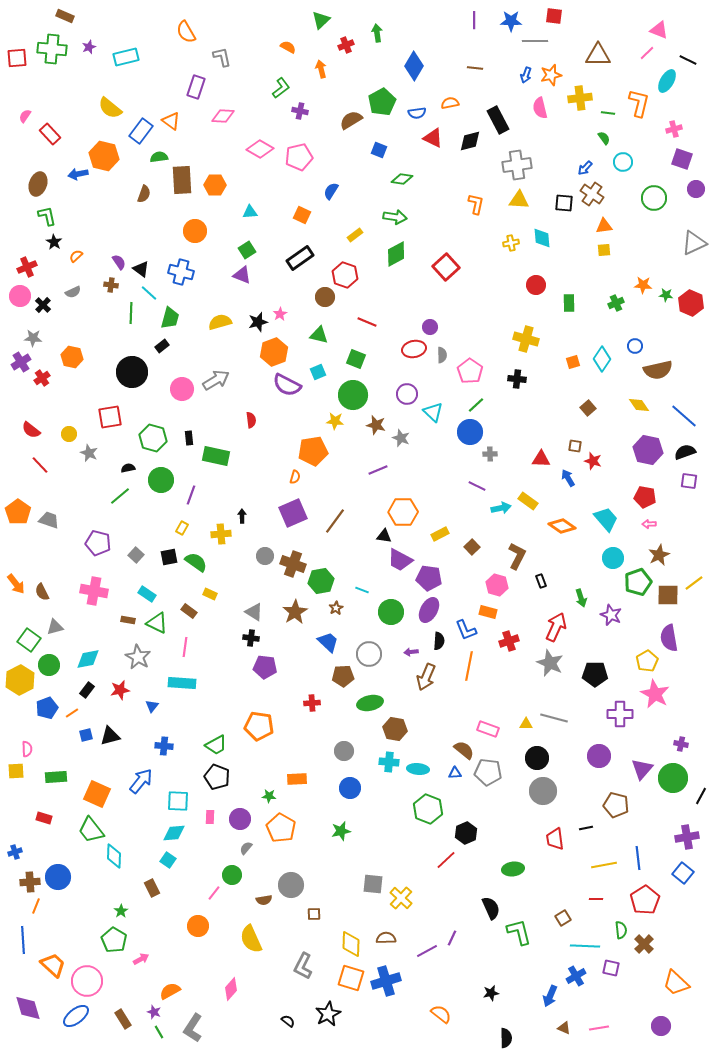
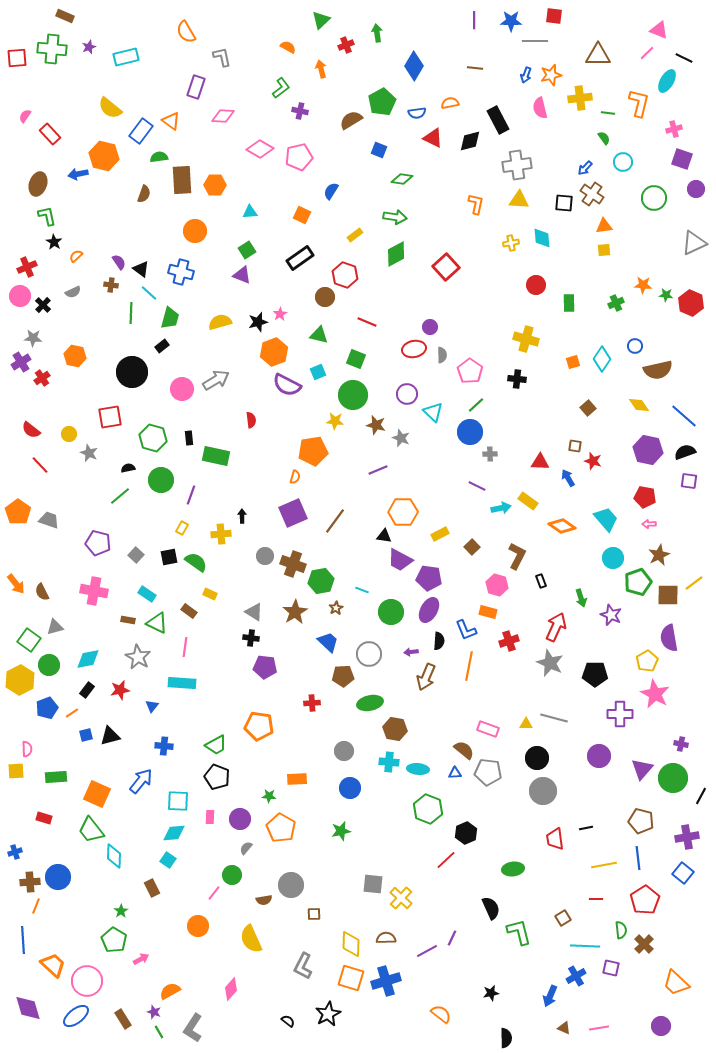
black line at (688, 60): moved 4 px left, 2 px up
orange hexagon at (72, 357): moved 3 px right, 1 px up
red triangle at (541, 459): moved 1 px left, 3 px down
brown pentagon at (616, 805): moved 25 px right, 16 px down
